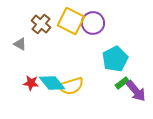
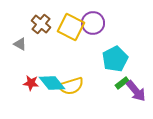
yellow square: moved 6 px down
